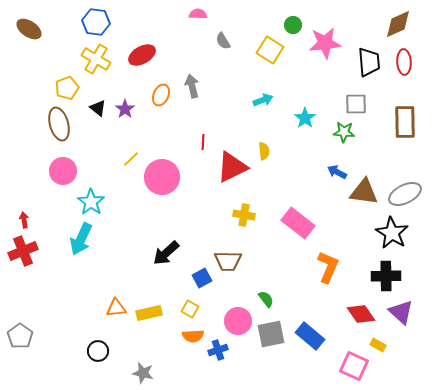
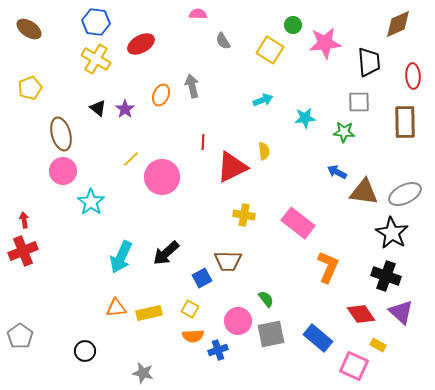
red ellipse at (142, 55): moved 1 px left, 11 px up
red ellipse at (404, 62): moved 9 px right, 14 px down
yellow pentagon at (67, 88): moved 37 px left
gray square at (356, 104): moved 3 px right, 2 px up
cyan star at (305, 118): rotated 30 degrees clockwise
brown ellipse at (59, 124): moved 2 px right, 10 px down
cyan arrow at (81, 239): moved 40 px right, 18 px down
black cross at (386, 276): rotated 20 degrees clockwise
blue rectangle at (310, 336): moved 8 px right, 2 px down
black circle at (98, 351): moved 13 px left
